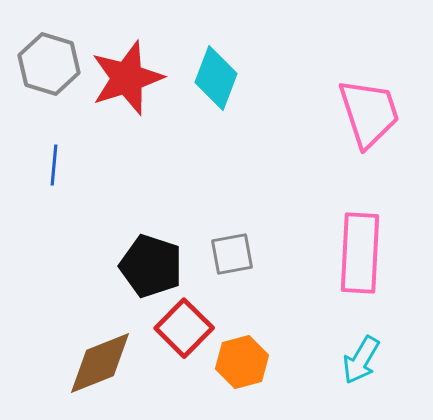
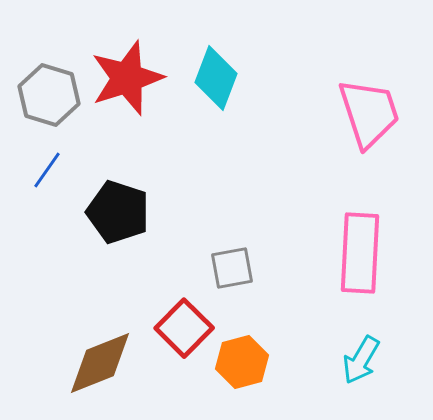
gray hexagon: moved 31 px down
blue line: moved 7 px left, 5 px down; rotated 30 degrees clockwise
gray square: moved 14 px down
black pentagon: moved 33 px left, 54 px up
